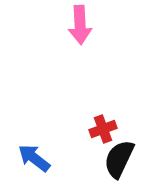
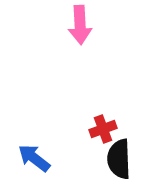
black semicircle: rotated 27 degrees counterclockwise
